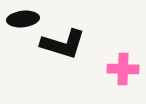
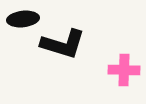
pink cross: moved 1 px right, 1 px down
